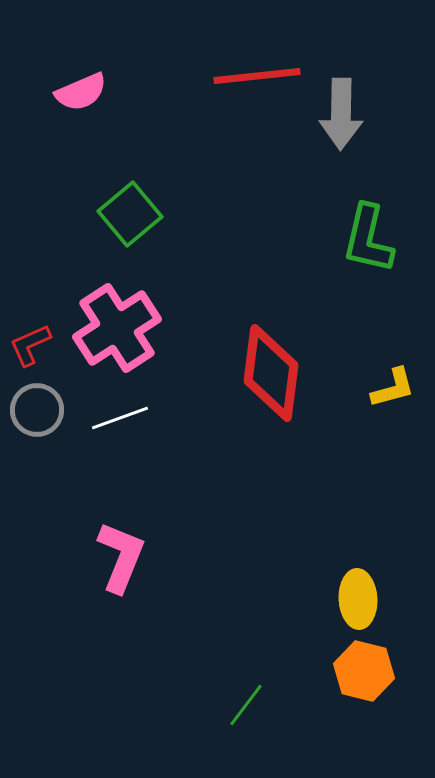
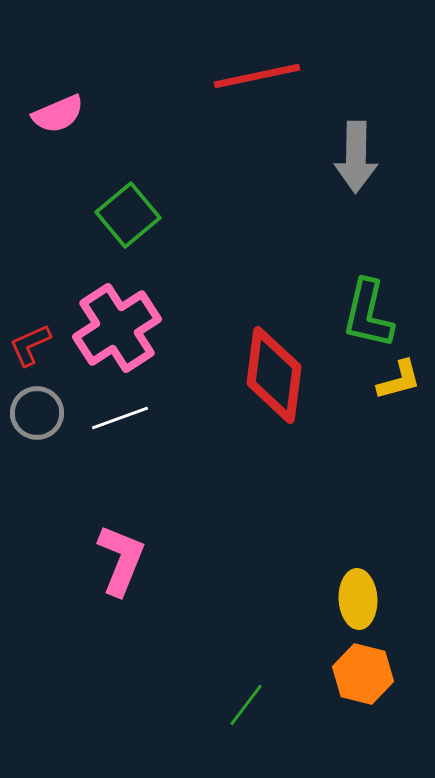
red line: rotated 6 degrees counterclockwise
pink semicircle: moved 23 px left, 22 px down
gray arrow: moved 15 px right, 43 px down
green square: moved 2 px left, 1 px down
green L-shape: moved 75 px down
red diamond: moved 3 px right, 2 px down
yellow L-shape: moved 6 px right, 8 px up
gray circle: moved 3 px down
pink L-shape: moved 3 px down
orange hexagon: moved 1 px left, 3 px down
